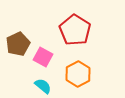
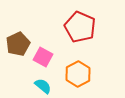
red pentagon: moved 5 px right, 3 px up; rotated 8 degrees counterclockwise
